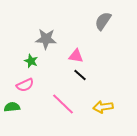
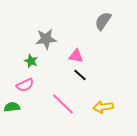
gray star: rotated 10 degrees counterclockwise
